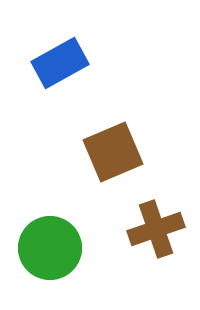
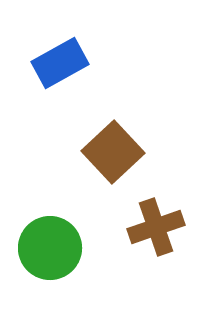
brown square: rotated 20 degrees counterclockwise
brown cross: moved 2 px up
